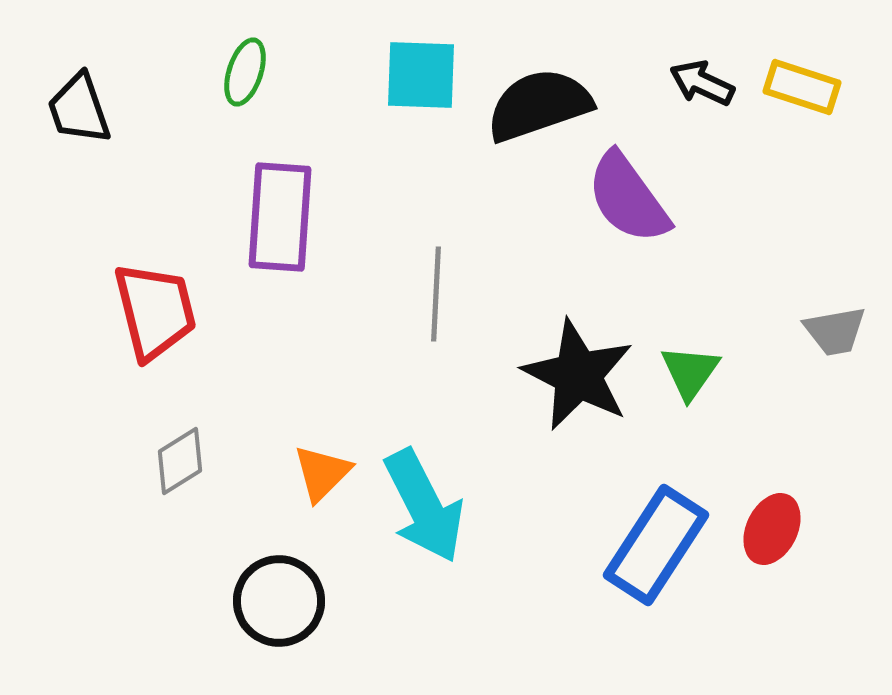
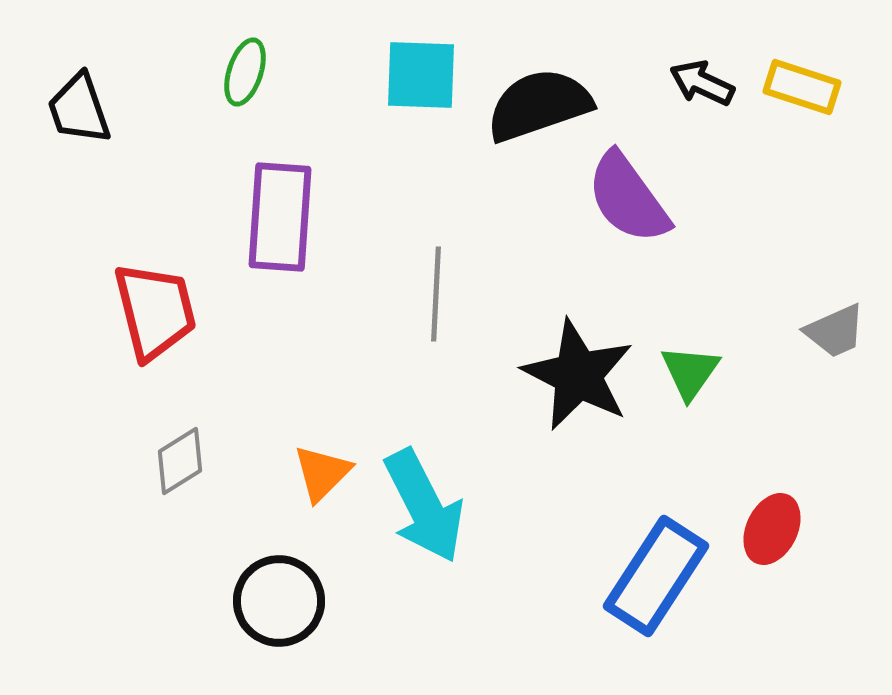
gray trapezoid: rotated 14 degrees counterclockwise
blue rectangle: moved 31 px down
